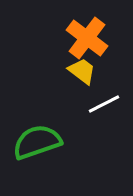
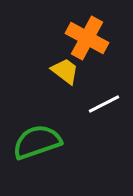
orange cross: rotated 9 degrees counterclockwise
yellow trapezoid: moved 17 px left
